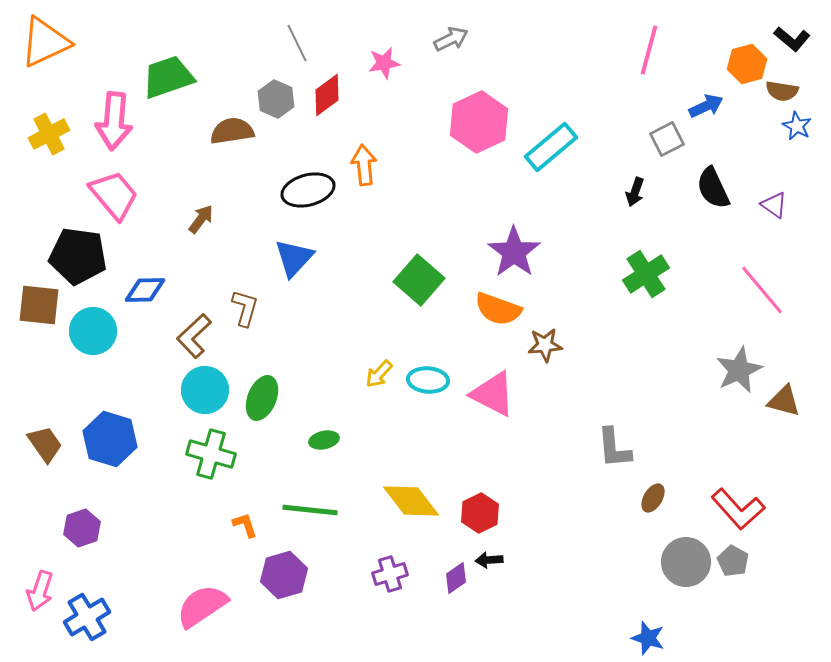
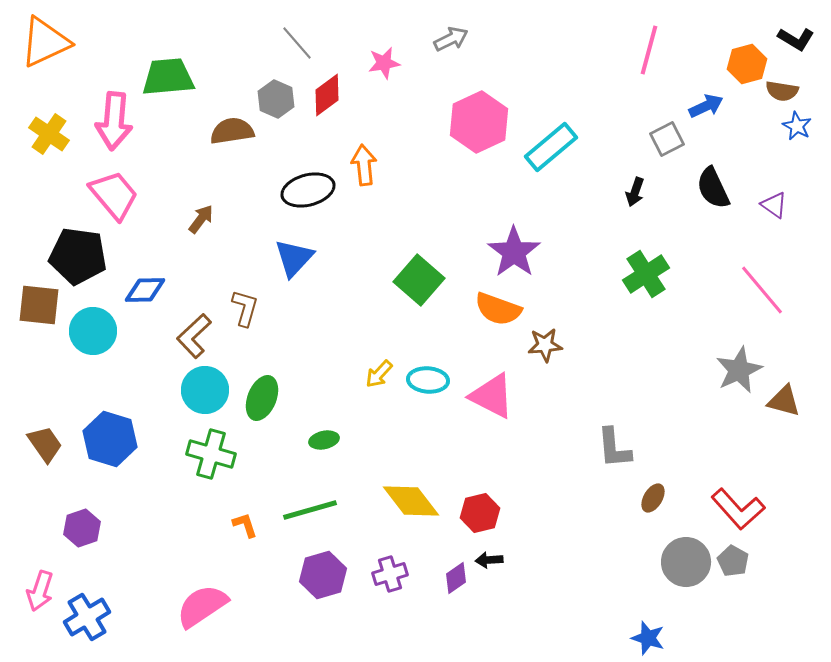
black L-shape at (792, 39): moved 4 px right; rotated 9 degrees counterclockwise
gray line at (297, 43): rotated 15 degrees counterclockwise
green trapezoid at (168, 77): rotated 14 degrees clockwise
yellow cross at (49, 134): rotated 27 degrees counterclockwise
pink triangle at (493, 394): moved 1 px left, 2 px down
green line at (310, 510): rotated 22 degrees counterclockwise
red hexagon at (480, 513): rotated 12 degrees clockwise
purple hexagon at (284, 575): moved 39 px right
